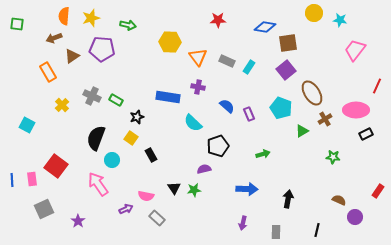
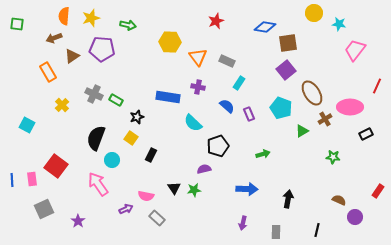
red star at (218, 20): moved 2 px left, 1 px down; rotated 21 degrees counterclockwise
cyan star at (340, 20): moved 1 px left, 4 px down
cyan rectangle at (249, 67): moved 10 px left, 16 px down
gray cross at (92, 96): moved 2 px right, 2 px up
pink ellipse at (356, 110): moved 6 px left, 3 px up
black rectangle at (151, 155): rotated 56 degrees clockwise
